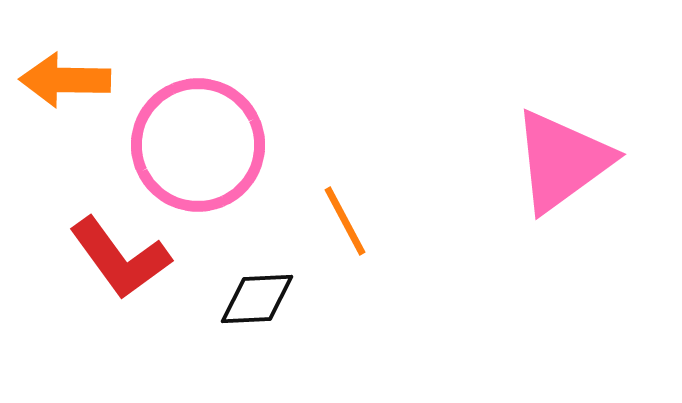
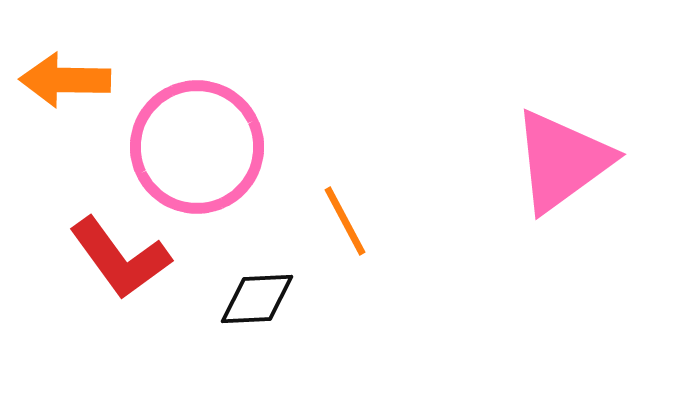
pink circle: moved 1 px left, 2 px down
